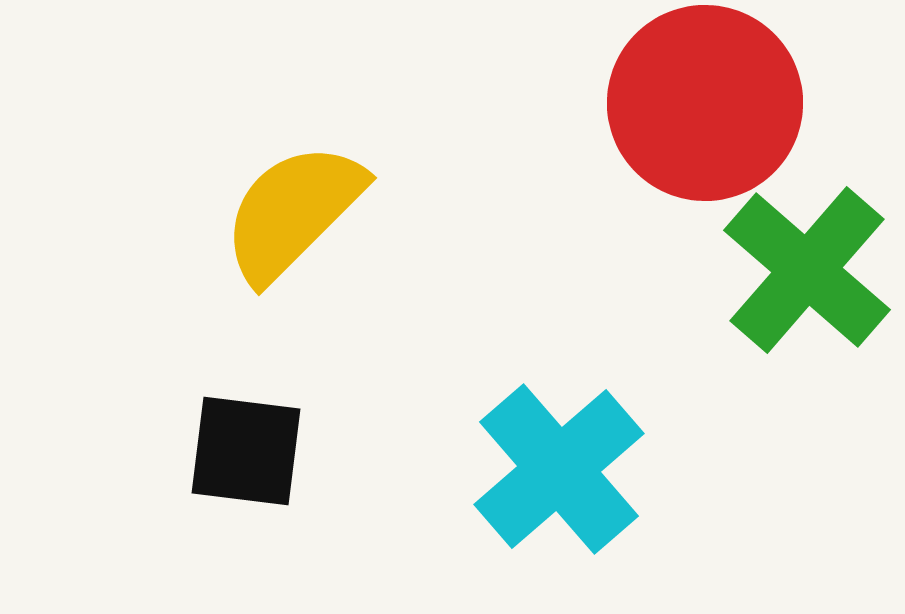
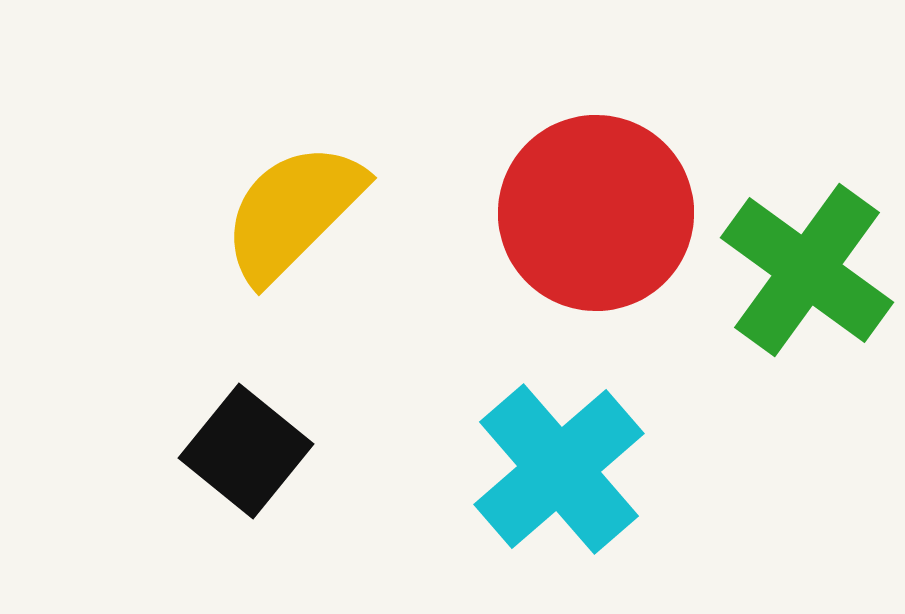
red circle: moved 109 px left, 110 px down
green cross: rotated 5 degrees counterclockwise
black square: rotated 32 degrees clockwise
